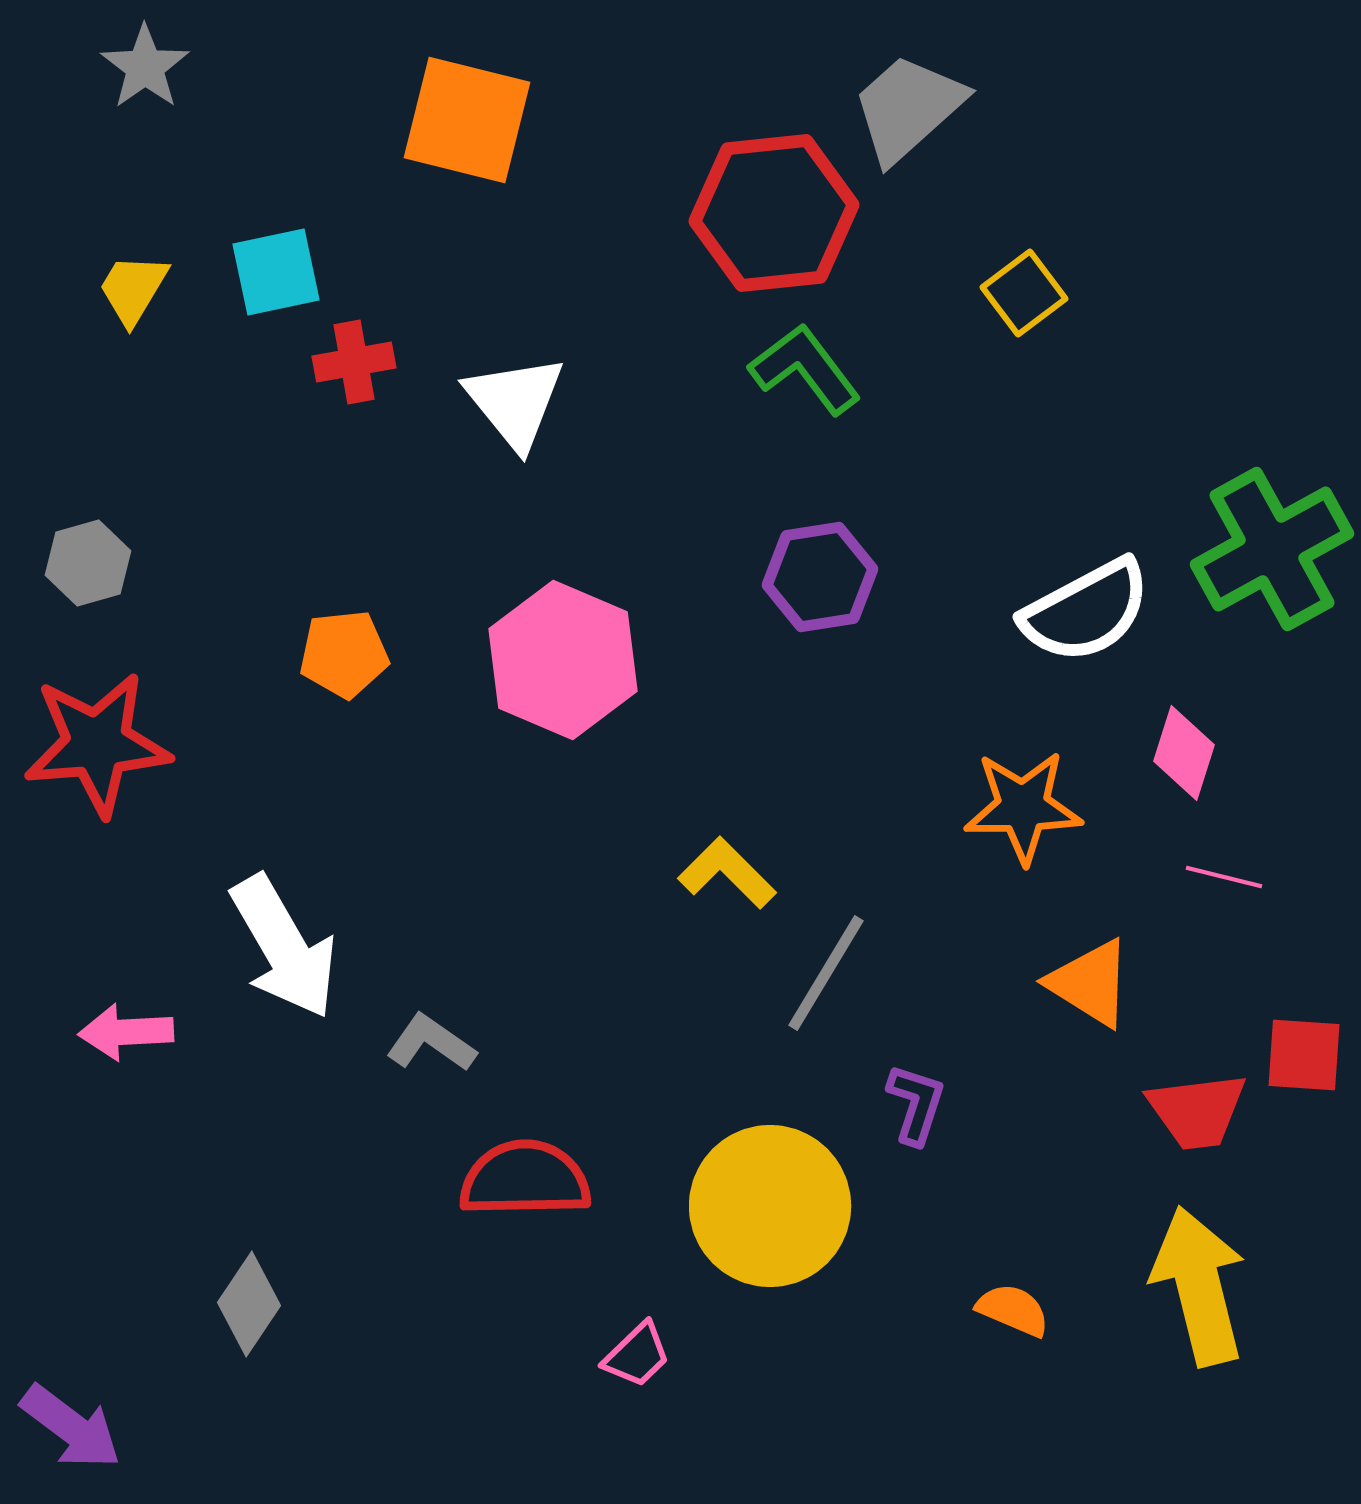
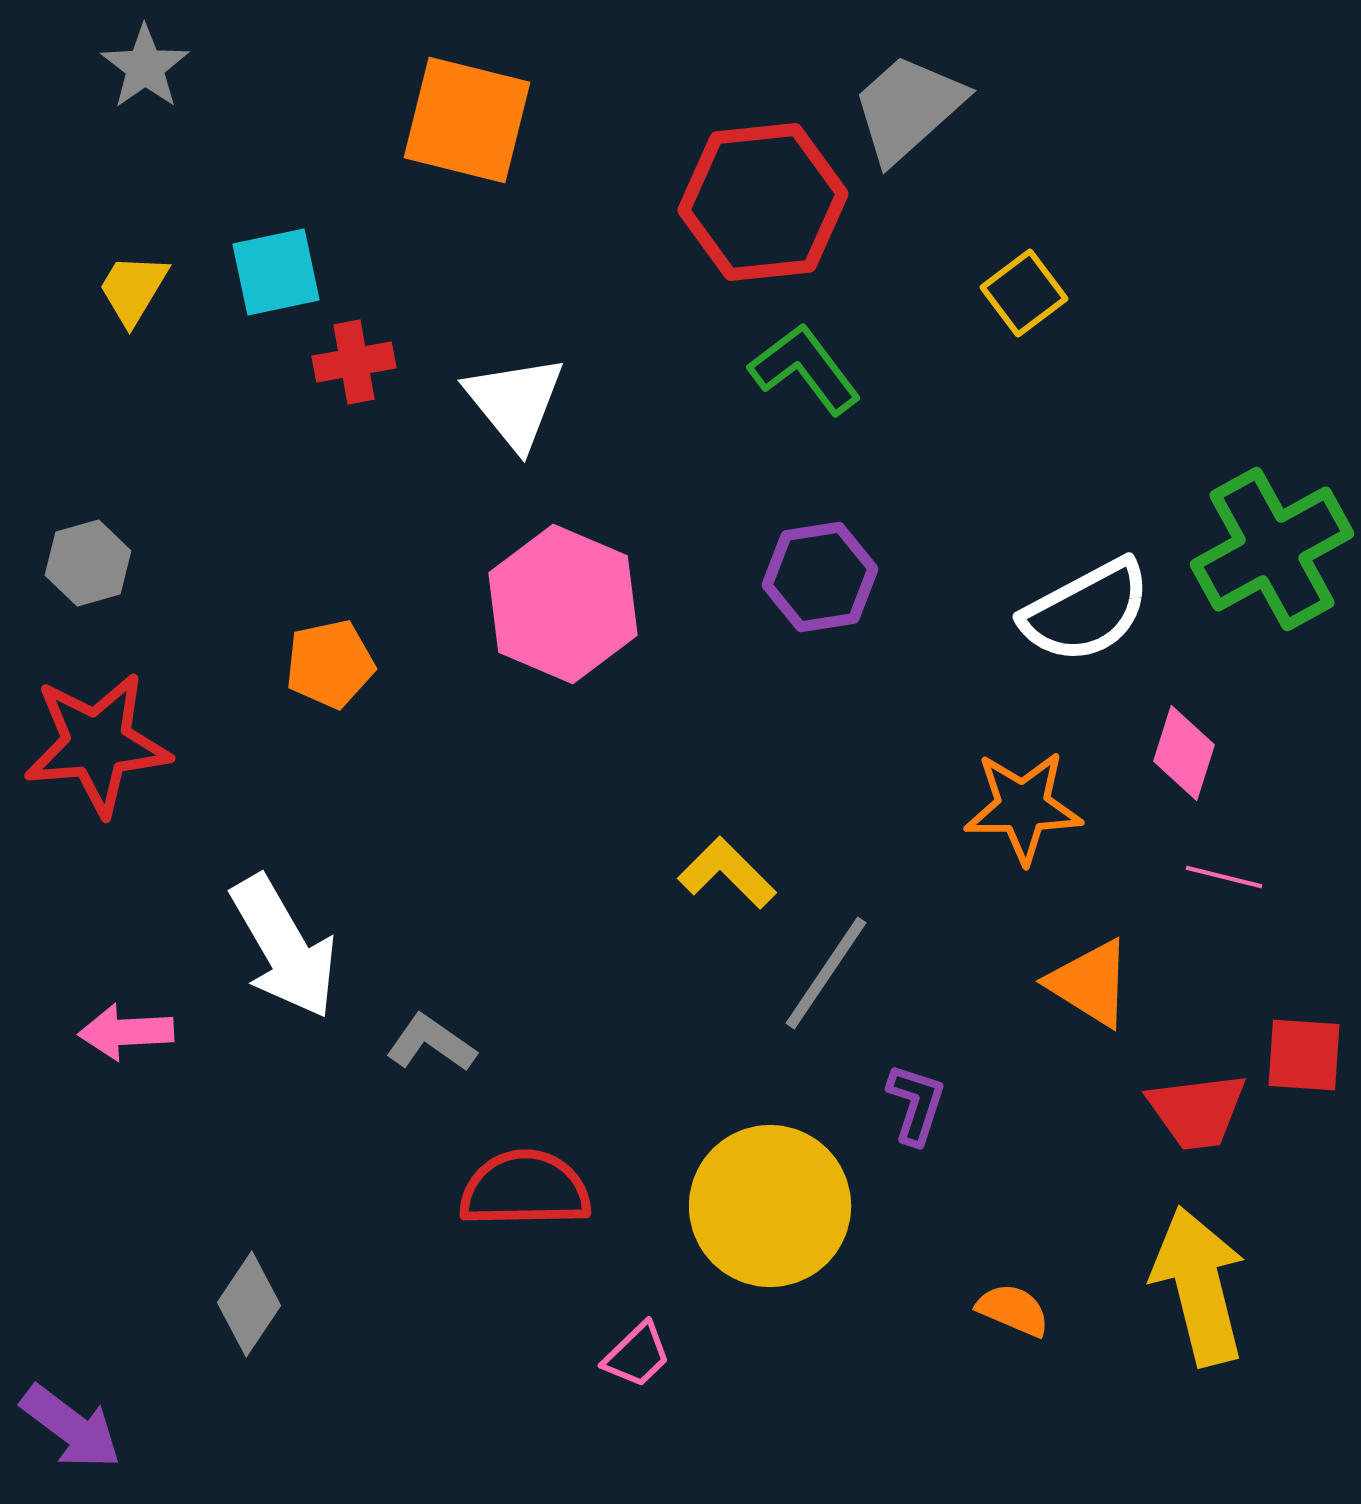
red hexagon: moved 11 px left, 11 px up
orange pentagon: moved 14 px left, 10 px down; rotated 6 degrees counterclockwise
pink hexagon: moved 56 px up
gray line: rotated 3 degrees clockwise
red semicircle: moved 10 px down
